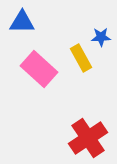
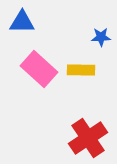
yellow rectangle: moved 12 px down; rotated 60 degrees counterclockwise
